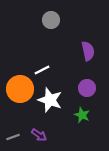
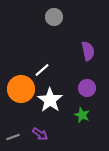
gray circle: moved 3 px right, 3 px up
white line: rotated 14 degrees counterclockwise
orange circle: moved 1 px right
white star: rotated 15 degrees clockwise
purple arrow: moved 1 px right, 1 px up
